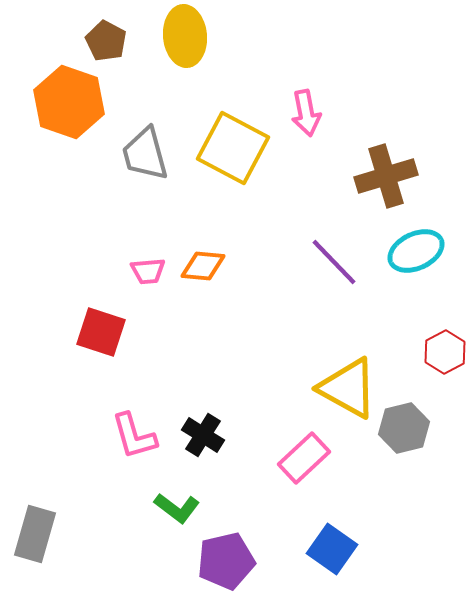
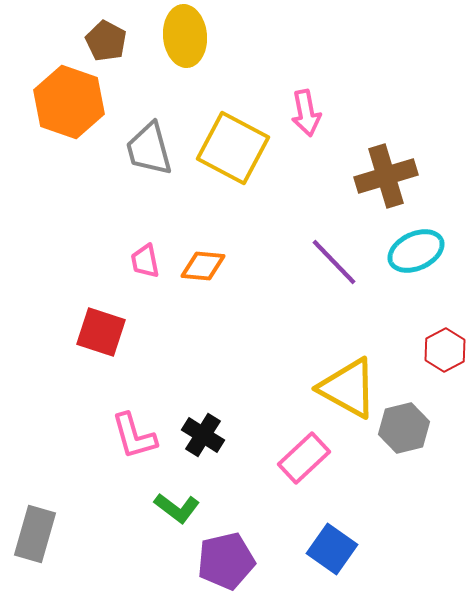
gray trapezoid: moved 4 px right, 5 px up
pink trapezoid: moved 3 px left, 10 px up; rotated 84 degrees clockwise
red hexagon: moved 2 px up
